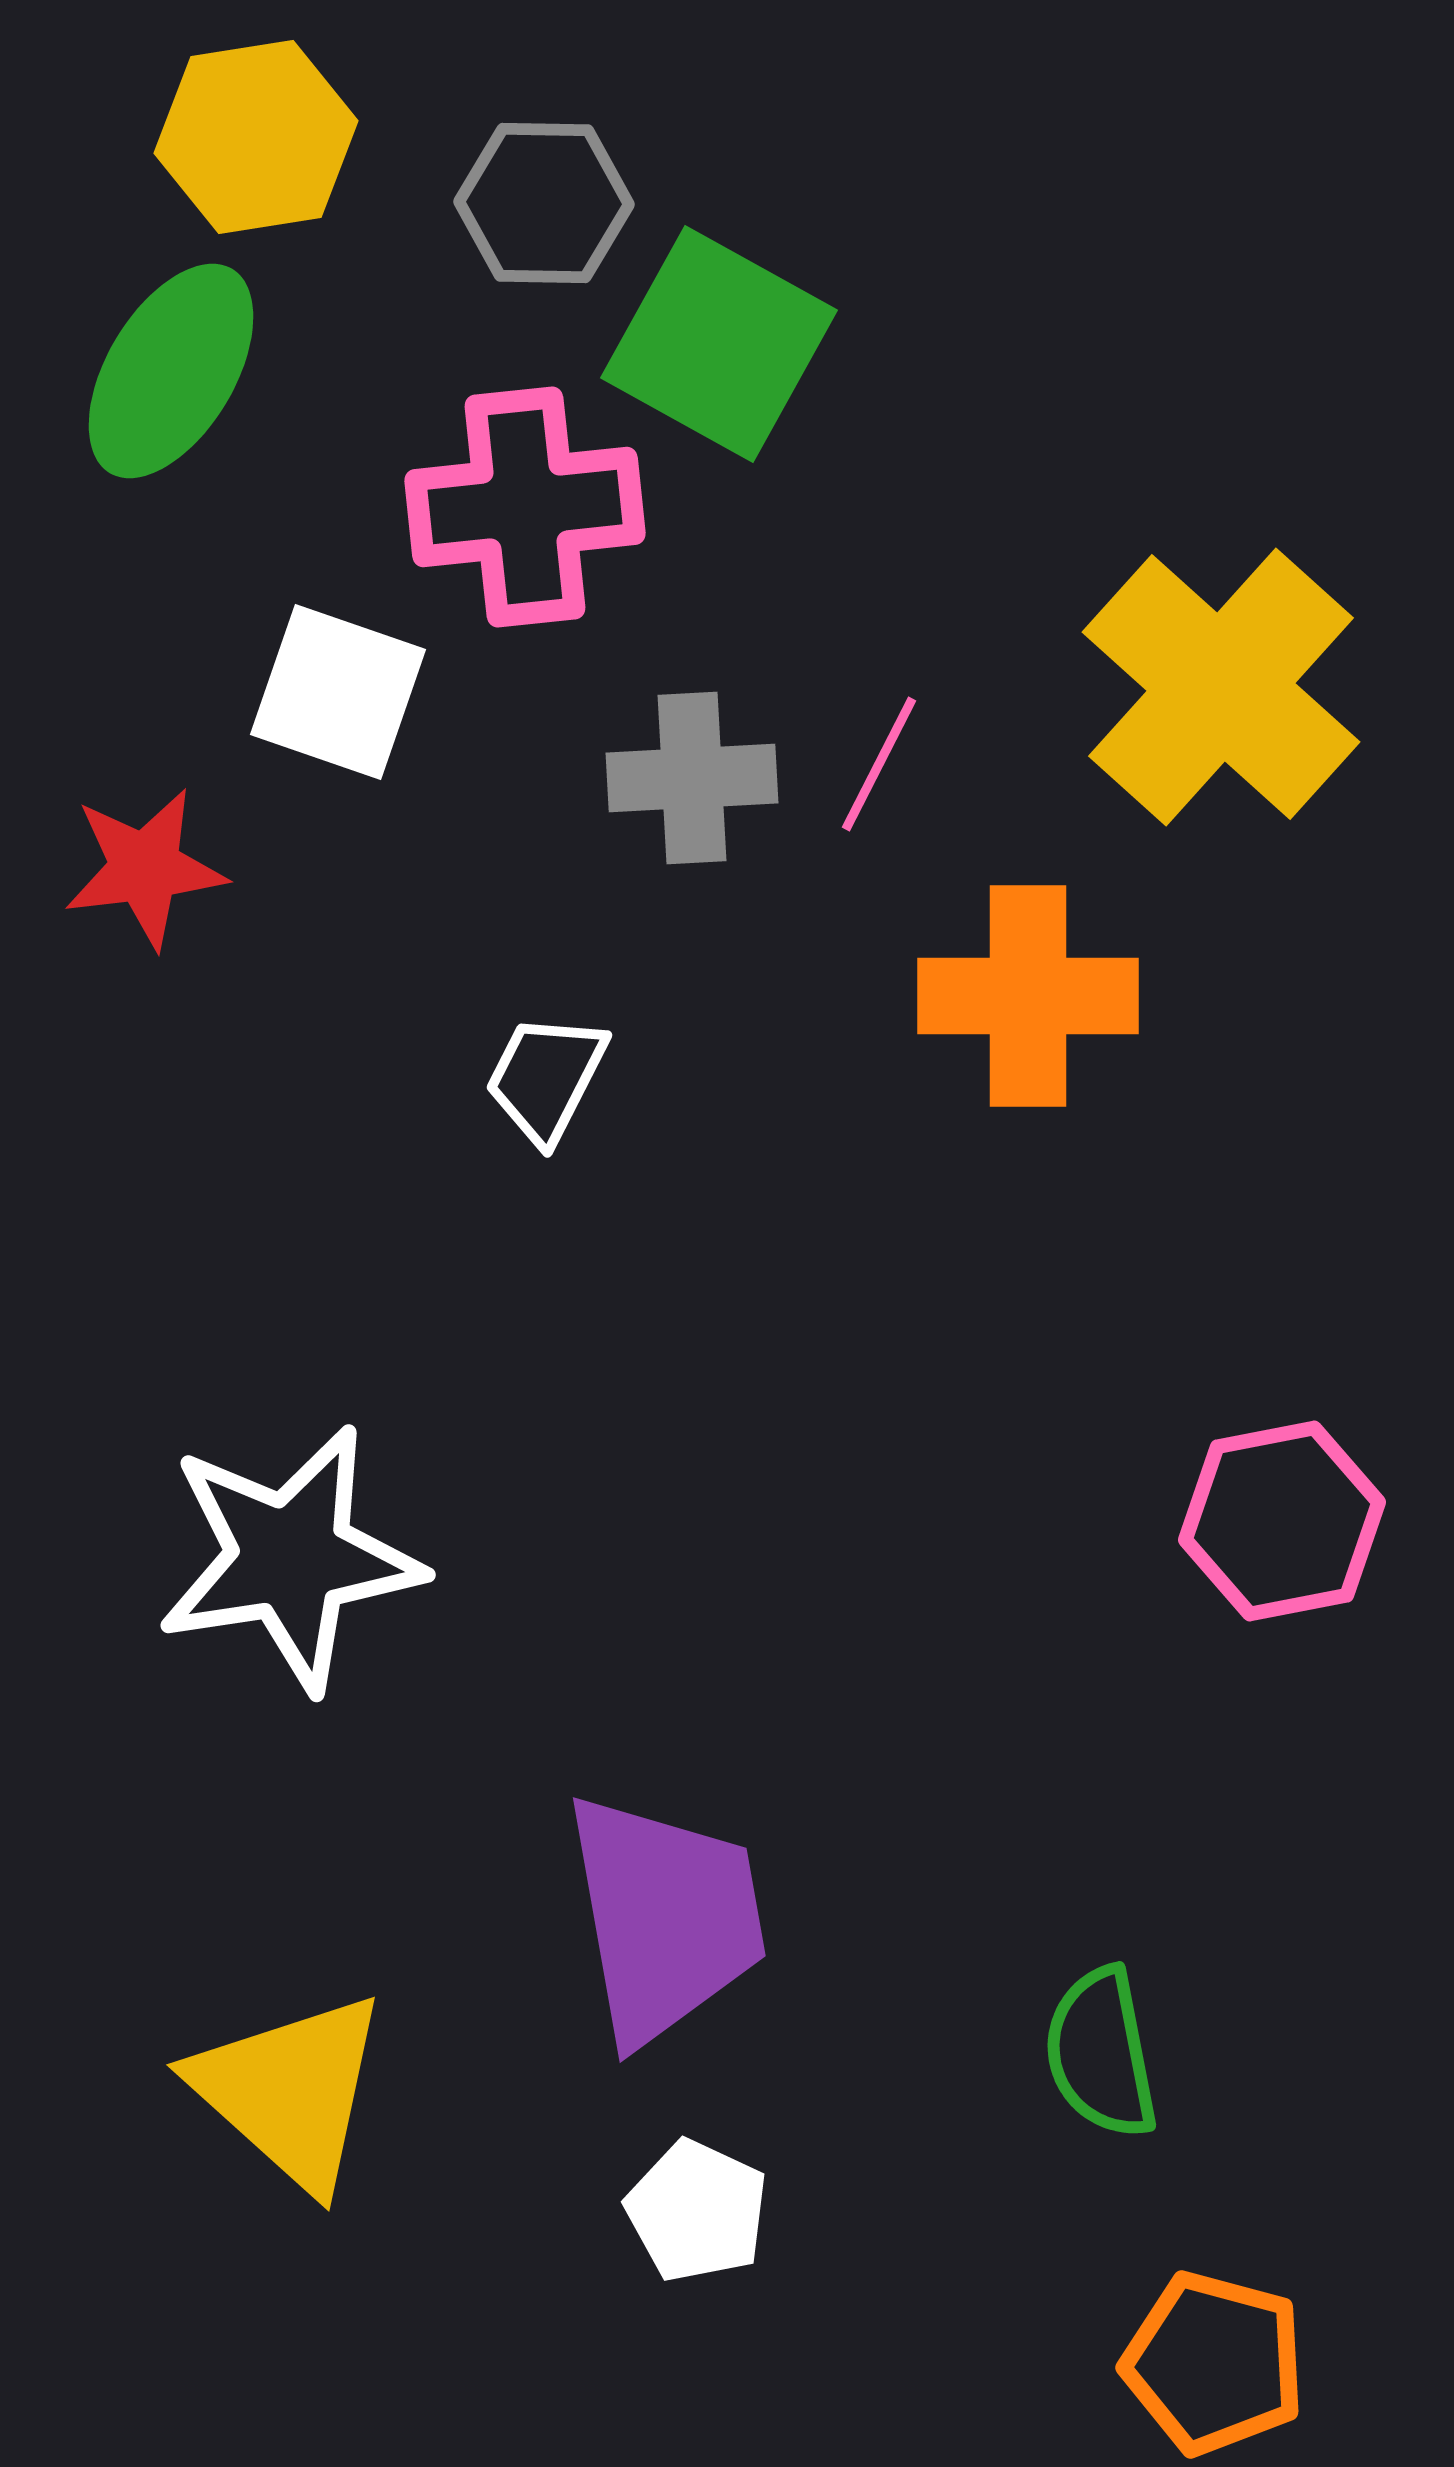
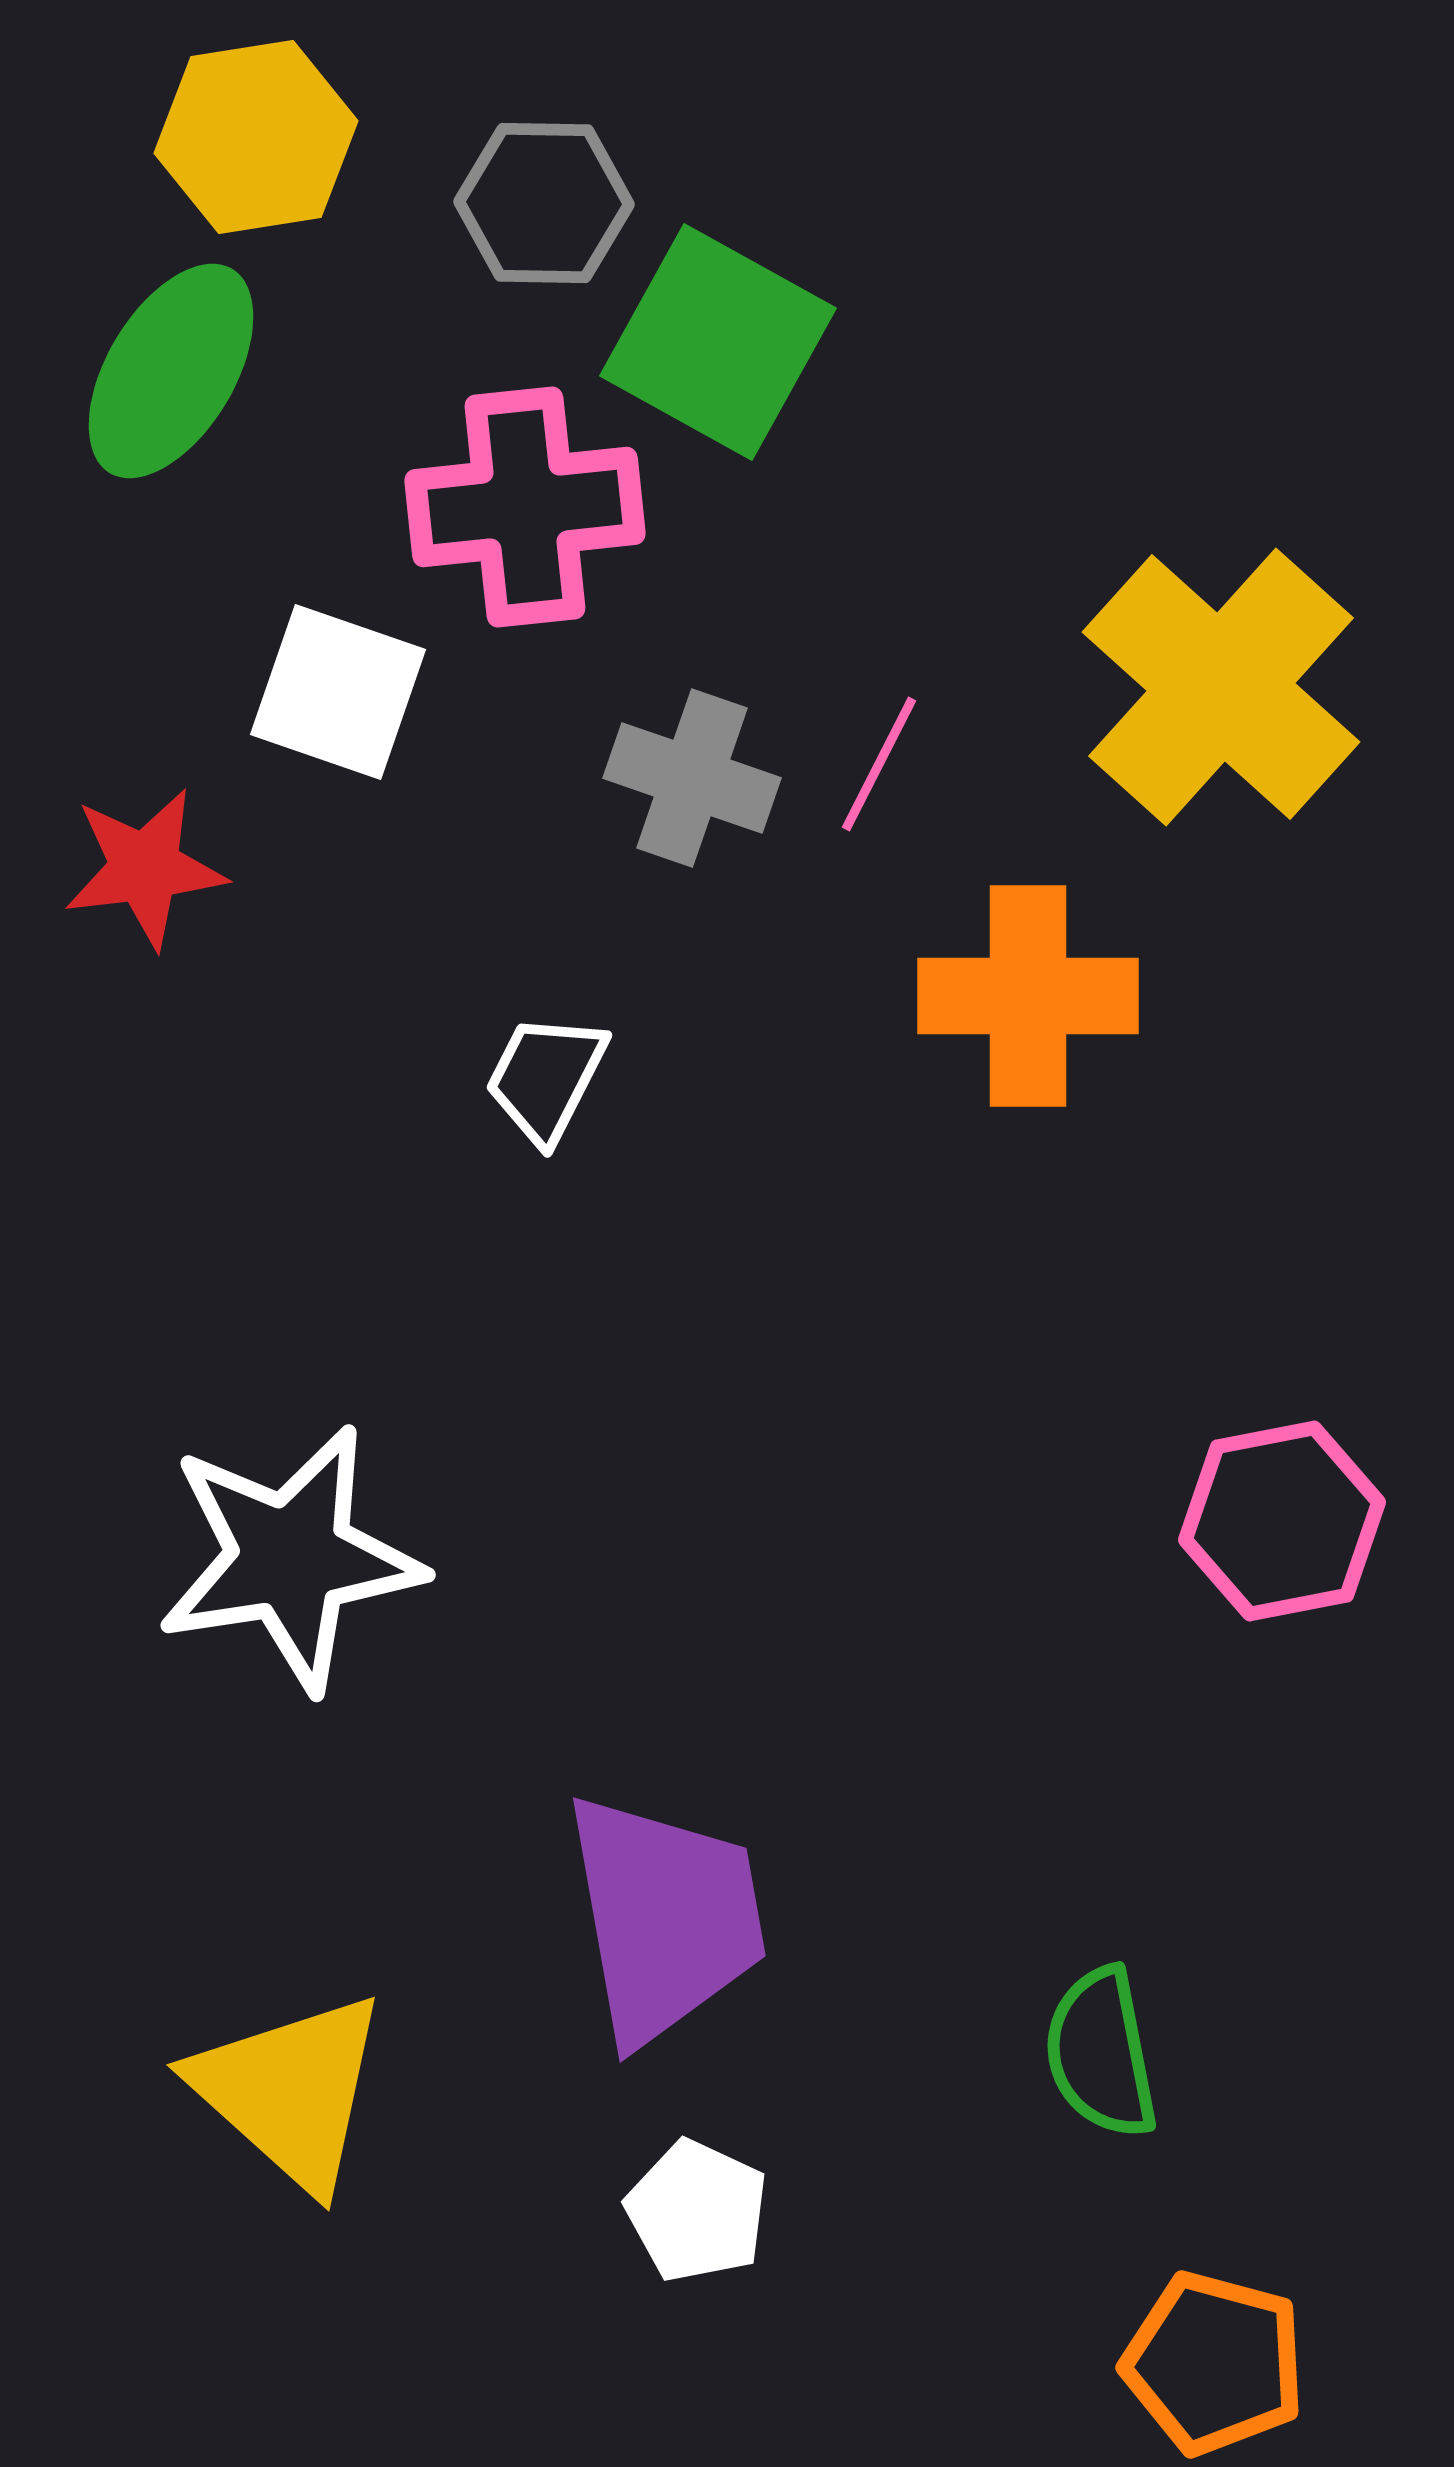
green square: moved 1 px left, 2 px up
gray cross: rotated 22 degrees clockwise
